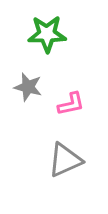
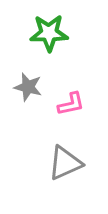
green star: moved 2 px right, 1 px up
gray triangle: moved 3 px down
